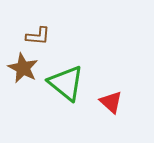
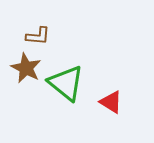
brown star: moved 3 px right
red triangle: rotated 10 degrees counterclockwise
